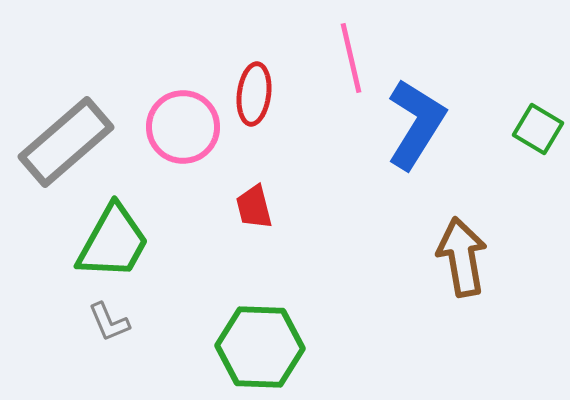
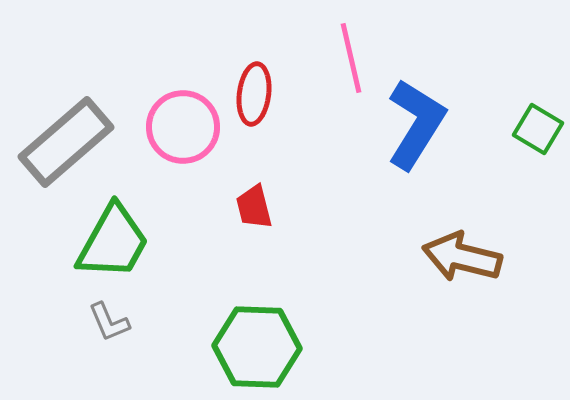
brown arrow: rotated 66 degrees counterclockwise
green hexagon: moved 3 px left
